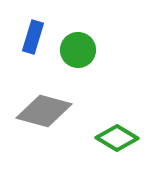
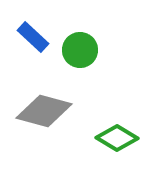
blue rectangle: rotated 64 degrees counterclockwise
green circle: moved 2 px right
